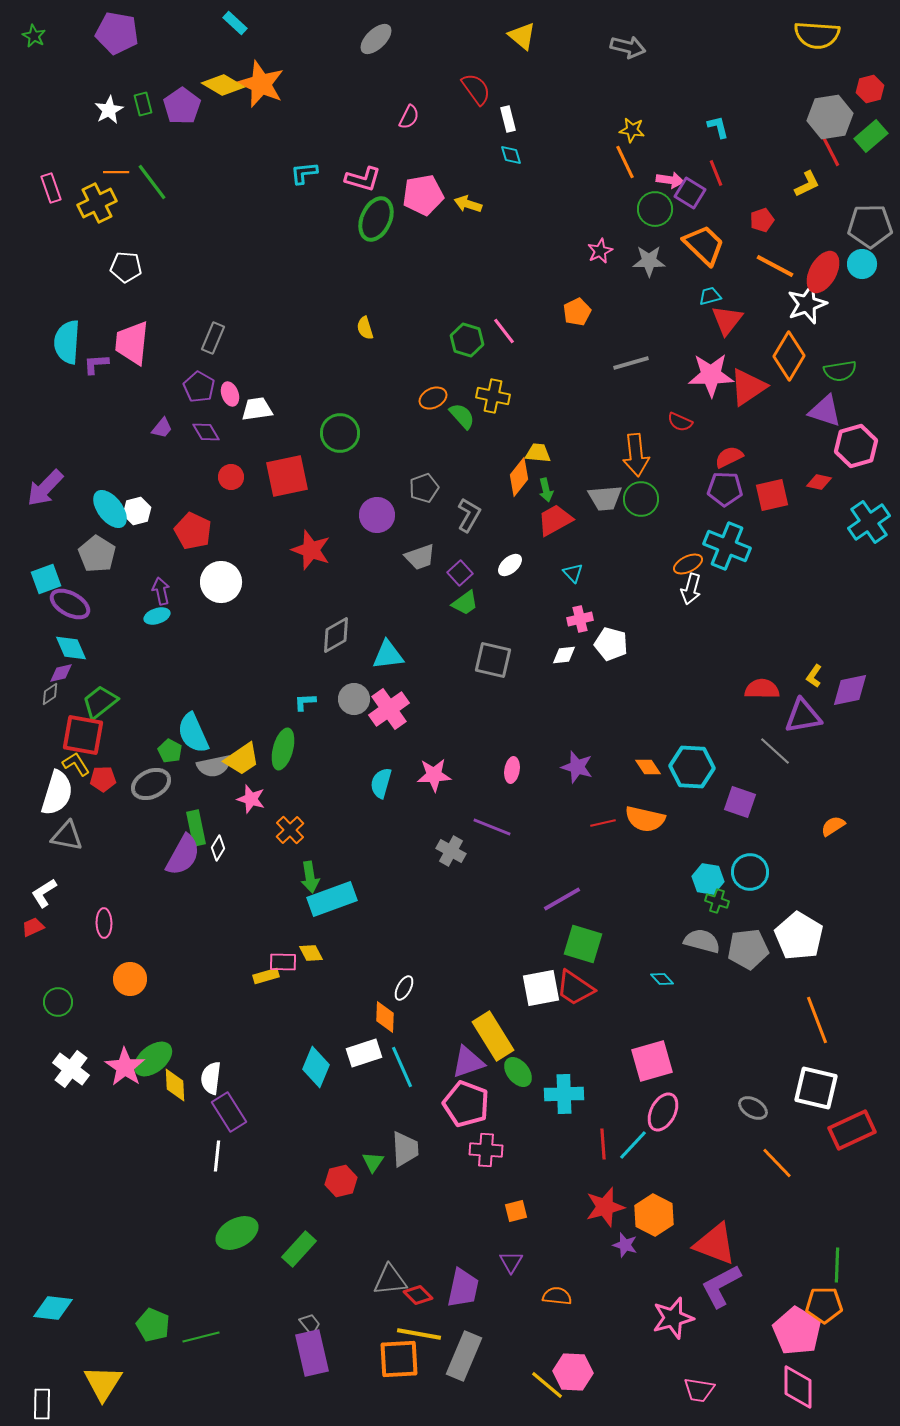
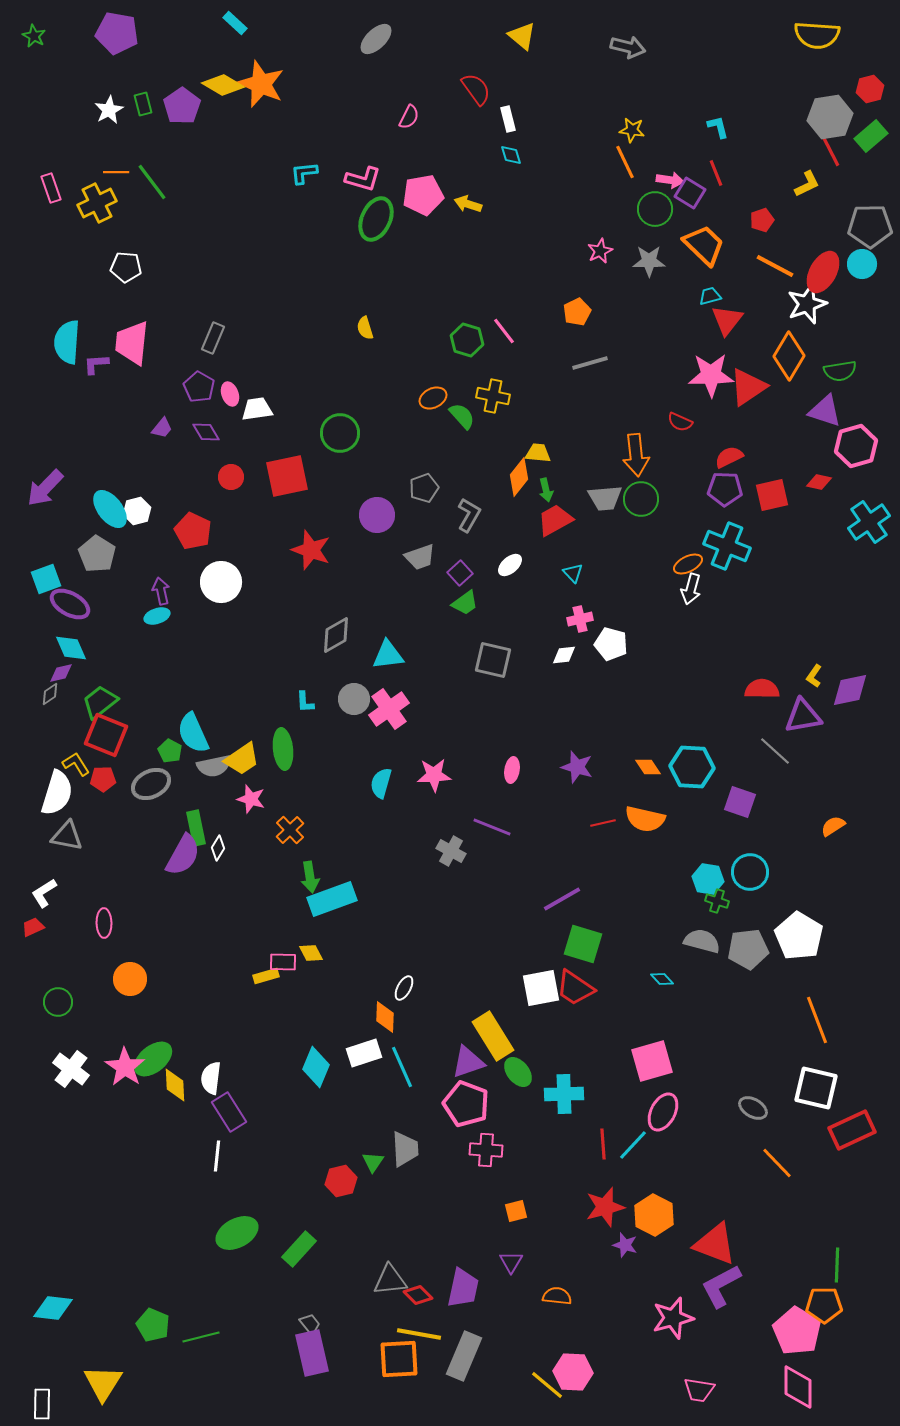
gray line at (631, 363): moved 41 px left
cyan L-shape at (305, 702): rotated 90 degrees counterclockwise
red square at (83, 735): moved 23 px right; rotated 12 degrees clockwise
green ellipse at (283, 749): rotated 21 degrees counterclockwise
